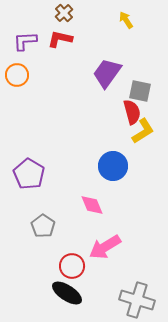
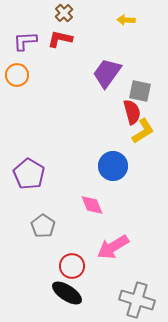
yellow arrow: rotated 54 degrees counterclockwise
pink arrow: moved 8 px right
